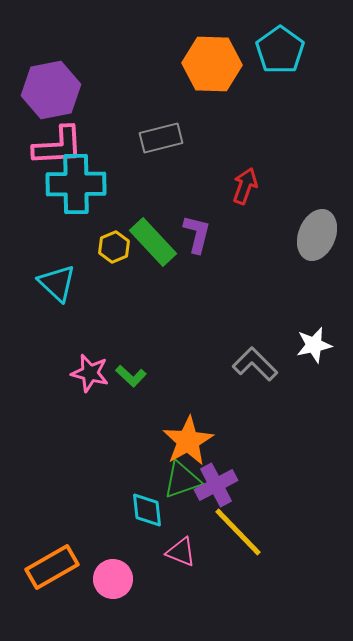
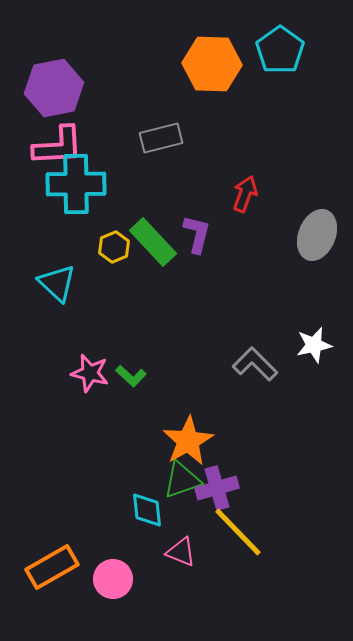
purple hexagon: moved 3 px right, 2 px up
red arrow: moved 8 px down
purple cross: moved 1 px right, 3 px down; rotated 12 degrees clockwise
